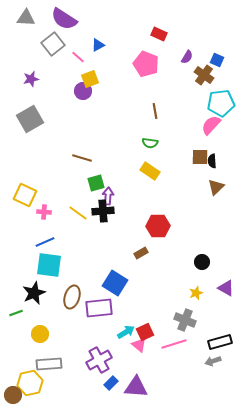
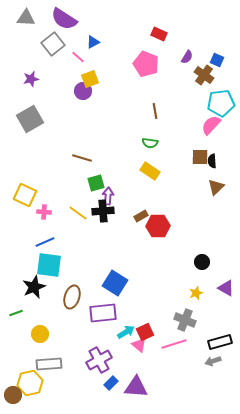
blue triangle at (98, 45): moved 5 px left, 3 px up
brown rectangle at (141, 253): moved 37 px up
black star at (34, 293): moved 6 px up
purple rectangle at (99, 308): moved 4 px right, 5 px down
